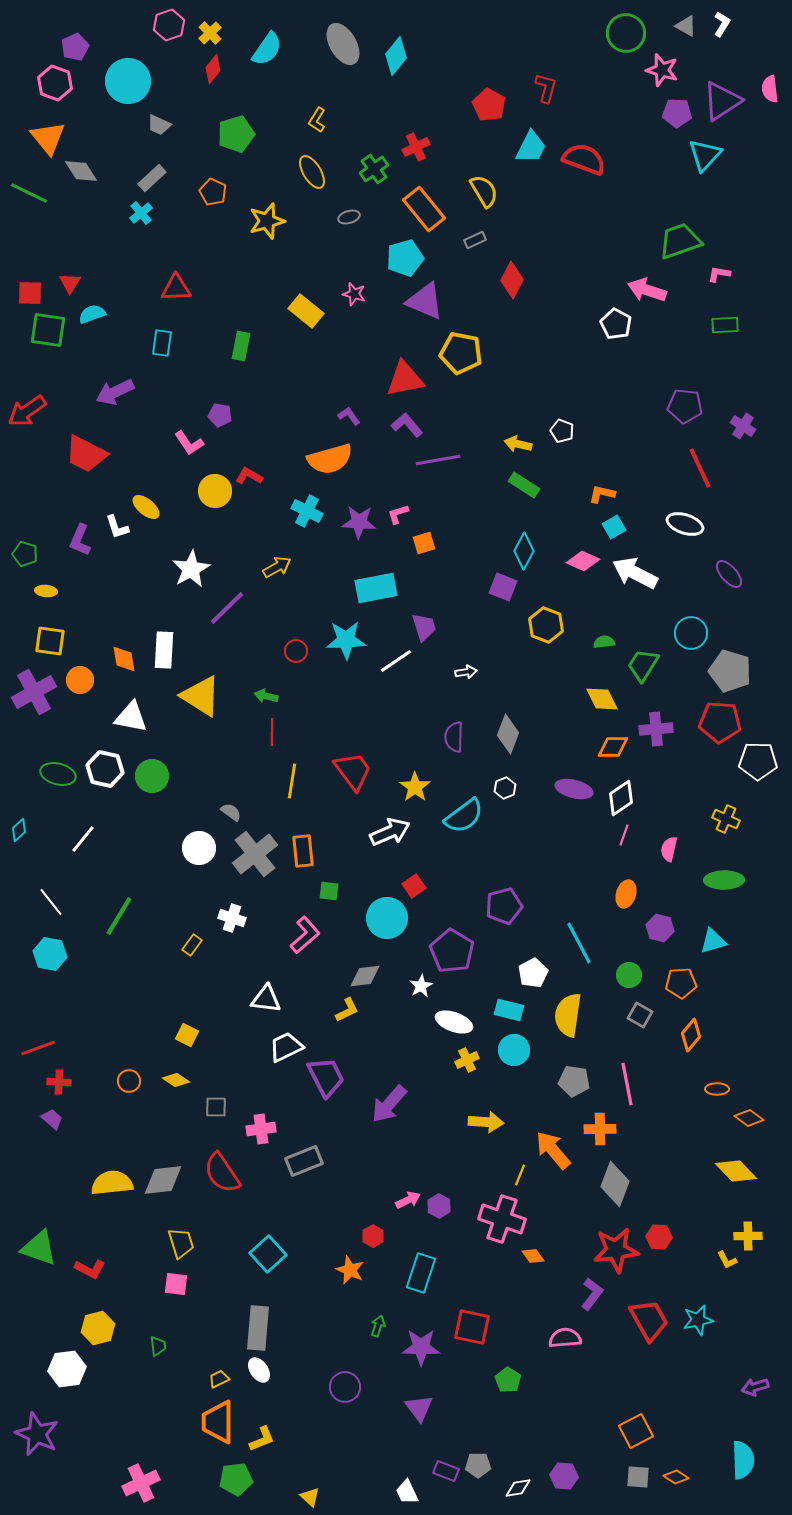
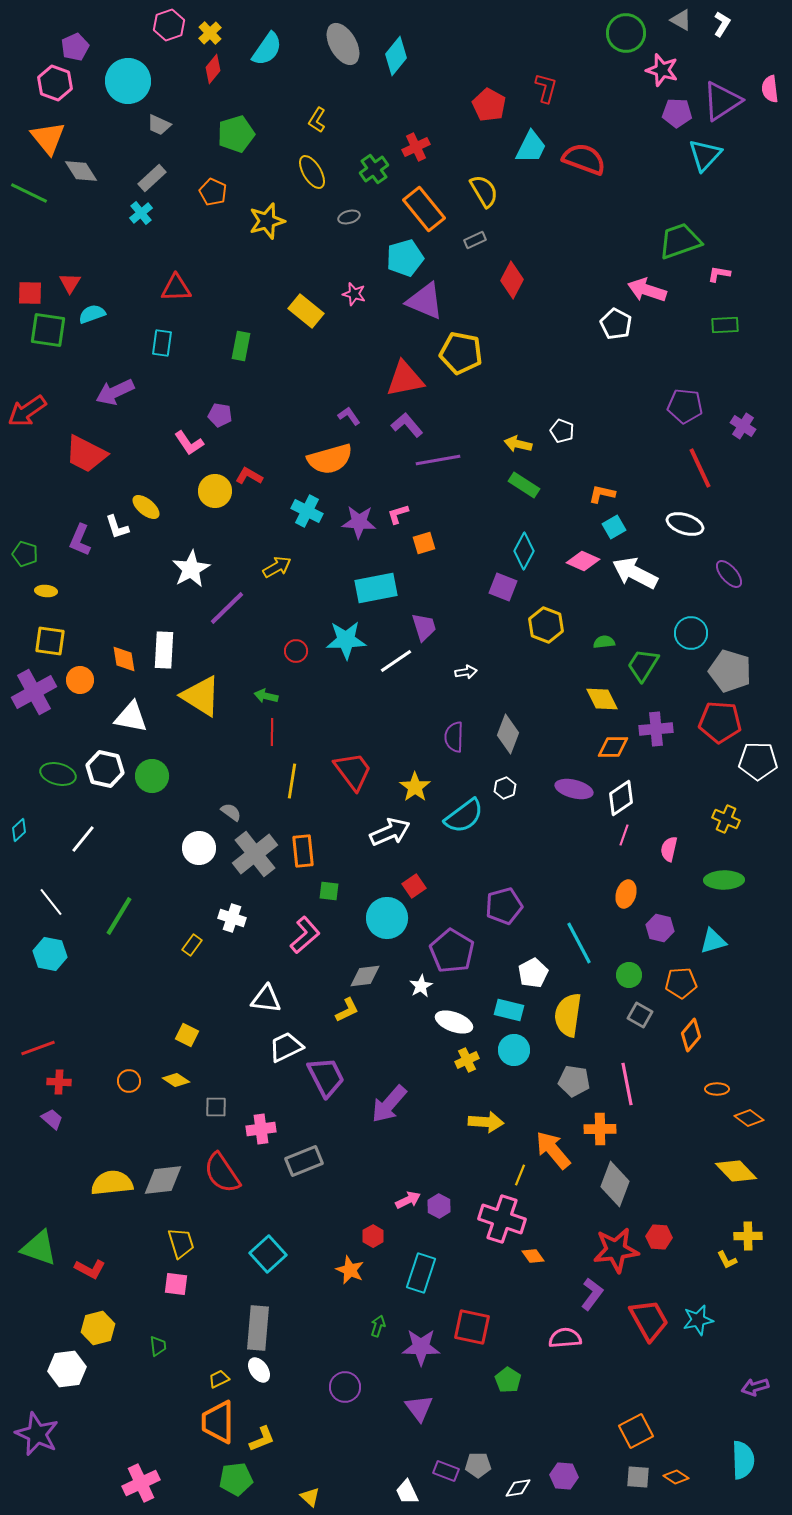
gray triangle at (686, 26): moved 5 px left, 6 px up
